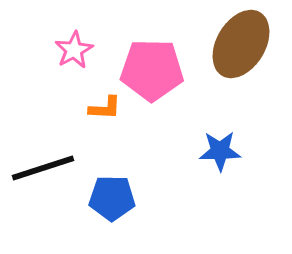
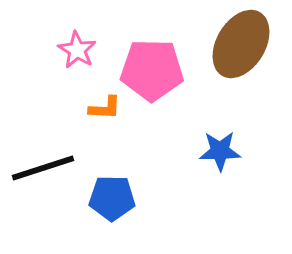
pink star: moved 3 px right; rotated 12 degrees counterclockwise
